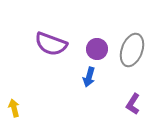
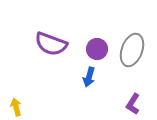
yellow arrow: moved 2 px right, 1 px up
